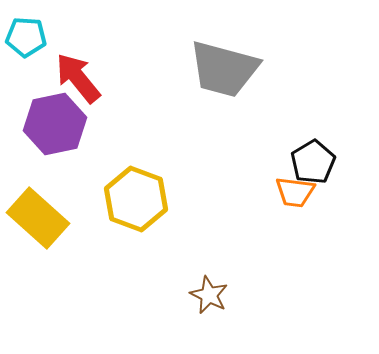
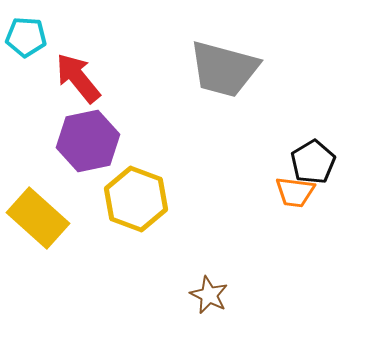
purple hexagon: moved 33 px right, 17 px down
